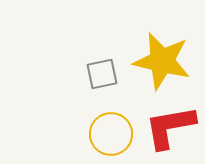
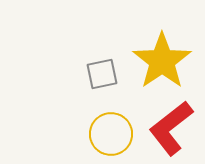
yellow star: rotated 24 degrees clockwise
red L-shape: moved 1 px right, 1 px down; rotated 28 degrees counterclockwise
